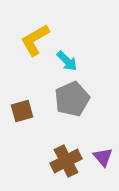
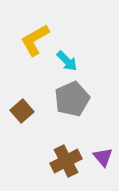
brown square: rotated 25 degrees counterclockwise
